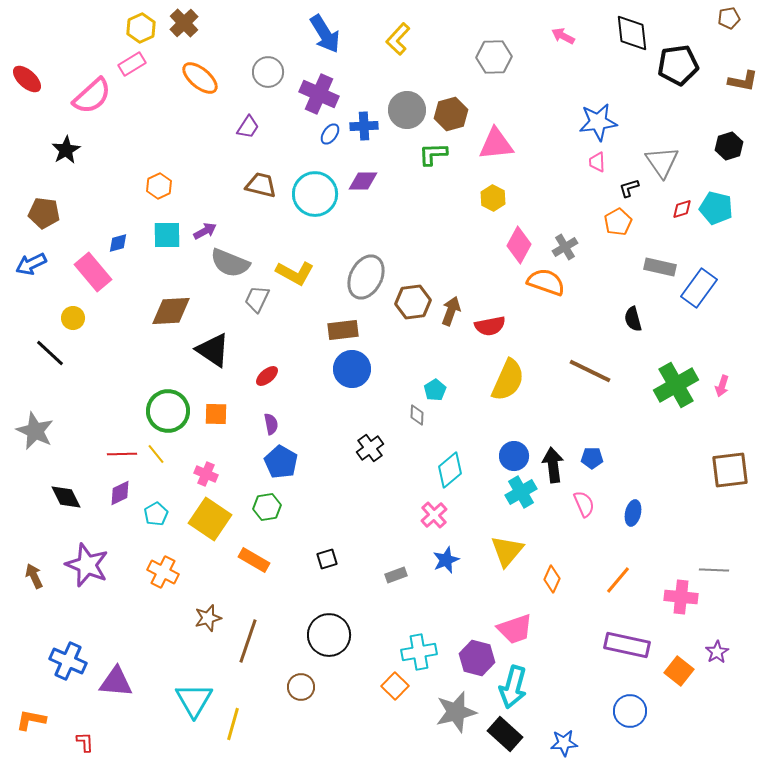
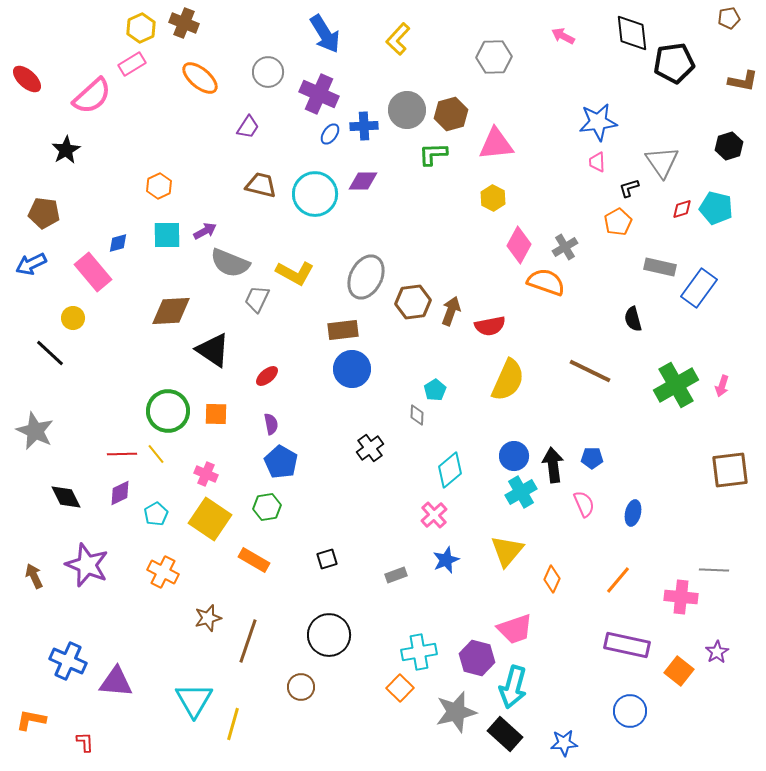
brown cross at (184, 23): rotated 24 degrees counterclockwise
black pentagon at (678, 65): moved 4 px left, 2 px up
orange square at (395, 686): moved 5 px right, 2 px down
